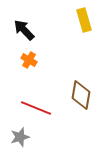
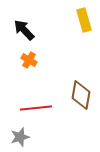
red line: rotated 28 degrees counterclockwise
